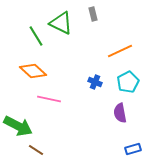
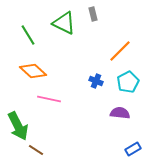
green triangle: moved 3 px right
green line: moved 8 px left, 1 px up
orange line: rotated 20 degrees counterclockwise
blue cross: moved 1 px right, 1 px up
purple semicircle: rotated 108 degrees clockwise
green arrow: rotated 36 degrees clockwise
blue rectangle: rotated 14 degrees counterclockwise
